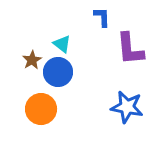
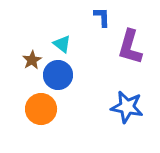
purple L-shape: moved 2 px up; rotated 21 degrees clockwise
blue circle: moved 3 px down
